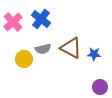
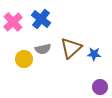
brown triangle: rotated 50 degrees clockwise
